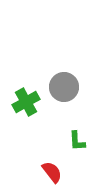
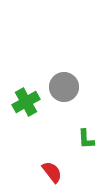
green L-shape: moved 9 px right, 2 px up
